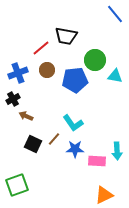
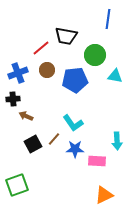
blue line: moved 7 px left, 5 px down; rotated 48 degrees clockwise
green circle: moved 5 px up
black cross: rotated 24 degrees clockwise
black square: rotated 36 degrees clockwise
cyan arrow: moved 10 px up
